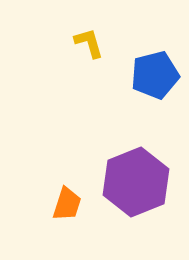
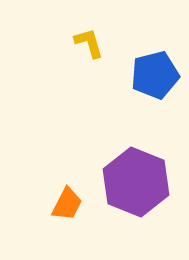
purple hexagon: rotated 16 degrees counterclockwise
orange trapezoid: rotated 9 degrees clockwise
